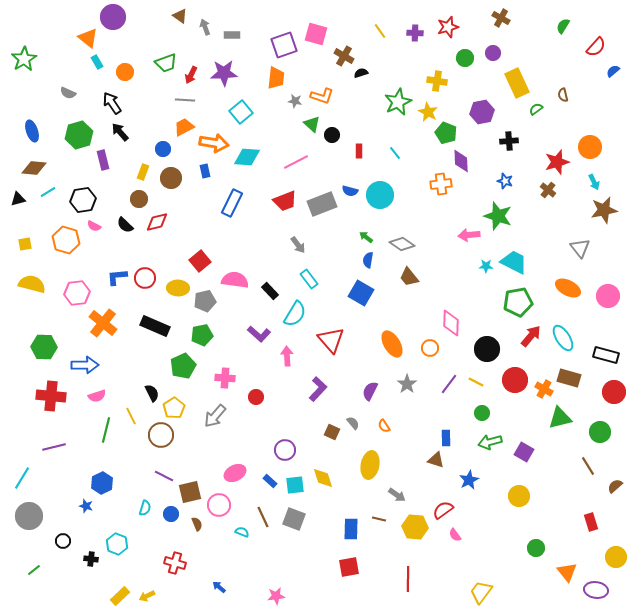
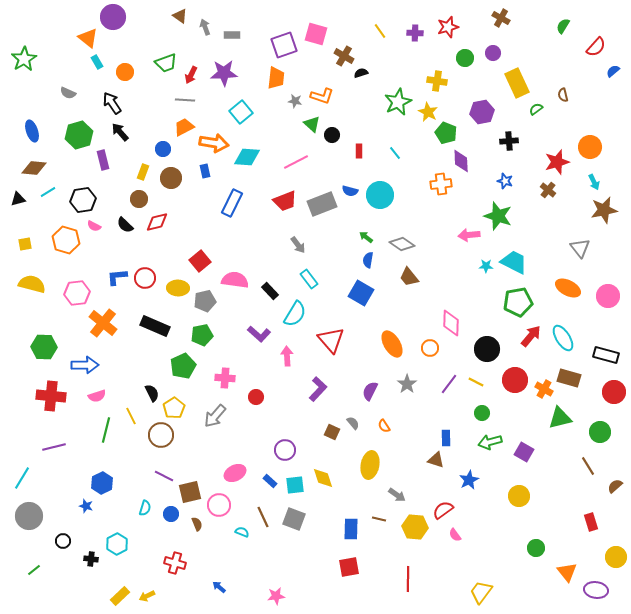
cyan hexagon at (117, 544): rotated 10 degrees clockwise
